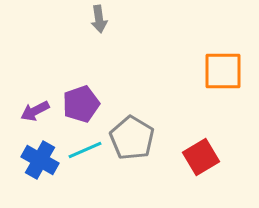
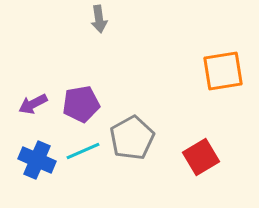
orange square: rotated 9 degrees counterclockwise
purple pentagon: rotated 9 degrees clockwise
purple arrow: moved 2 px left, 7 px up
gray pentagon: rotated 12 degrees clockwise
cyan line: moved 2 px left, 1 px down
blue cross: moved 3 px left; rotated 6 degrees counterclockwise
